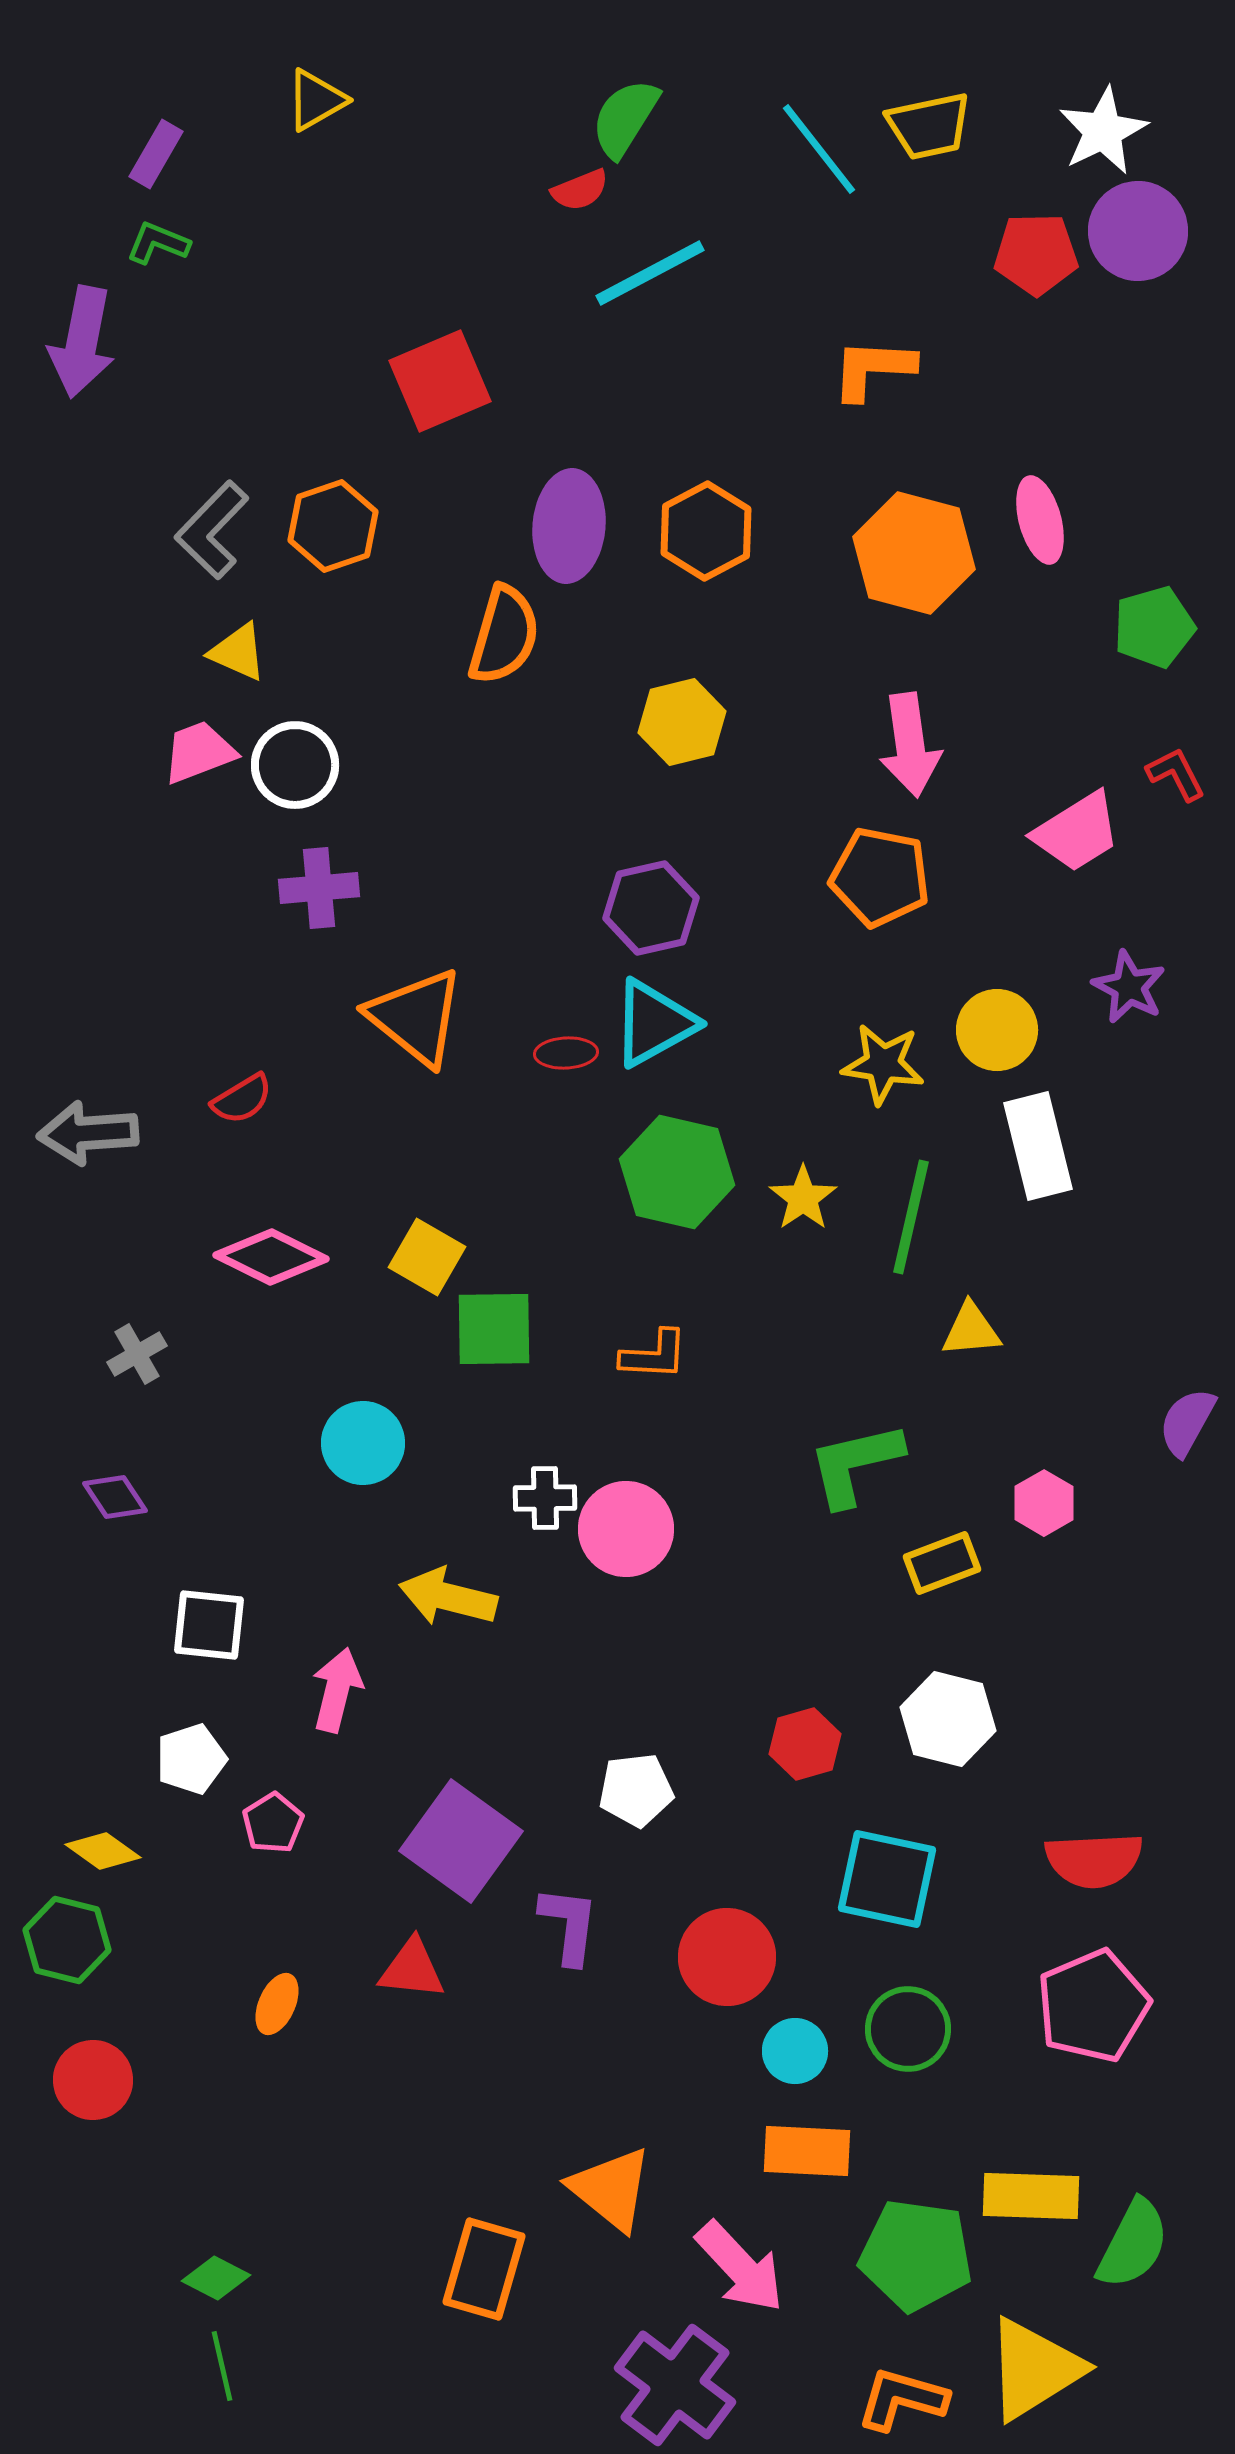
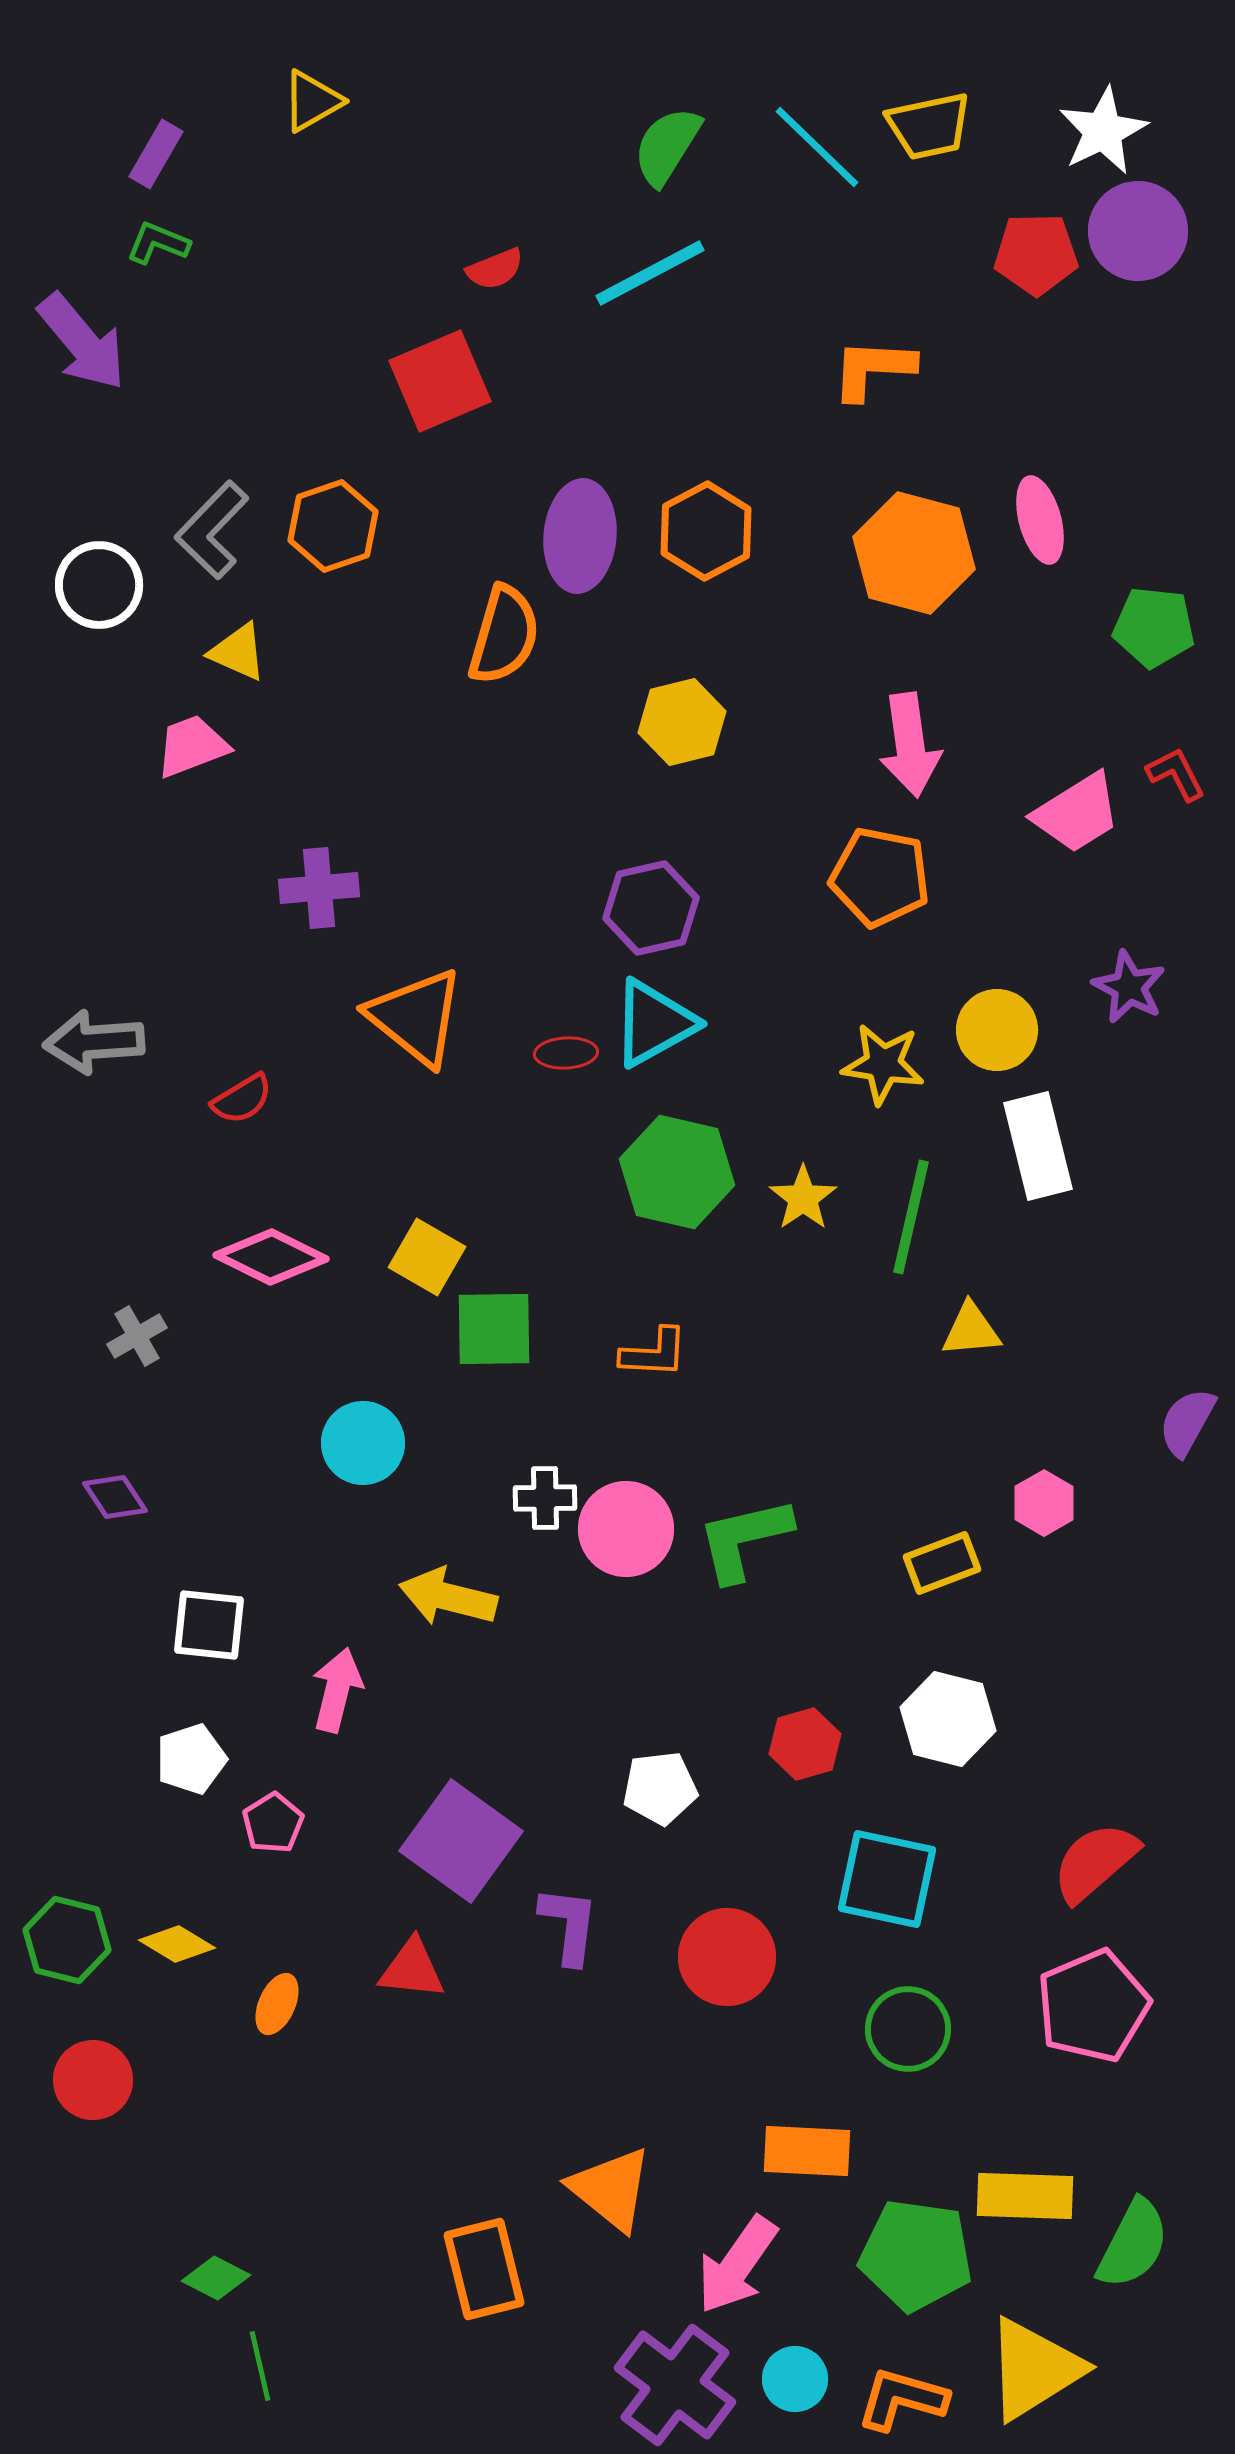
yellow triangle at (316, 100): moved 4 px left, 1 px down
green semicircle at (625, 118): moved 42 px right, 28 px down
cyan line at (819, 149): moved 2 px left, 2 px up; rotated 8 degrees counterclockwise
red semicircle at (580, 190): moved 85 px left, 79 px down
purple arrow at (82, 342): rotated 51 degrees counterclockwise
purple ellipse at (569, 526): moved 11 px right, 10 px down
green pentagon at (1154, 627): rotated 22 degrees clockwise
pink trapezoid at (199, 752): moved 7 px left, 6 px up
white circle at (295, 765): moved 196 px left, 180 px up
pink trapezoid at (1077, 832): moved 19 px up
gray arrow at (88, 1133): moved 6 px right, 91 px up
gray cross at (137, 1354): moved 18 px up
orange L-shape at (654, 1355): moved 2 px up
green L-shape at (855, 1464): moved 111 px left, 75 px down
white pentagon at (636, 1790): moved 24 px right, 2 px up
yellow diamond at (103, 1851): moved 74 px right, 93 px down; rotated 4 degrees counterclockwise
red semicircle at (1094, 1860): moved 1 px right, 2 px down; rotated 142 degrees clockwise
cyan circle at (795, 2051): moved 328 px down
yellow rectangle at (1031, 2196): moved 6 px left
pink arrow at (740, 2267): moved 3 px left, 2 px up; rotated 78 degrees clockwise
orange rectangle at (484, 2269): rotated 30 degrees counterclockwise
green line at (222, 2366): moved 38 px right
